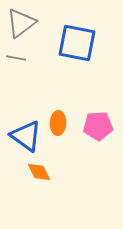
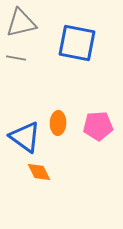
gray triangle: rotated 24 degrees clockwise
blue triangle: moved 1 px left, 1 px down
